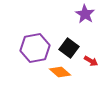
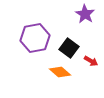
purple hexagon: moved 10 px up
